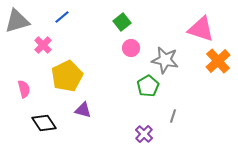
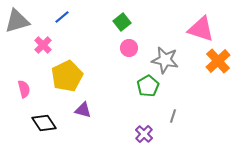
pink circle: moved 2 px left
